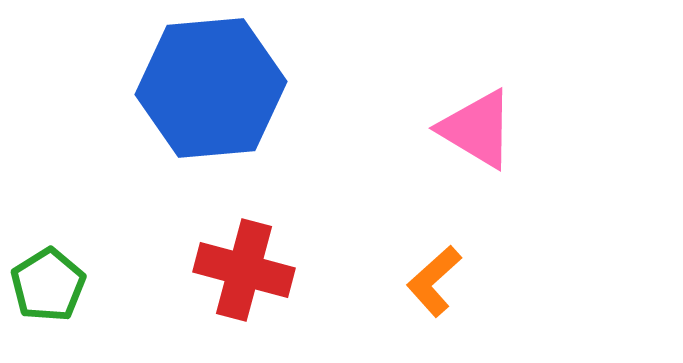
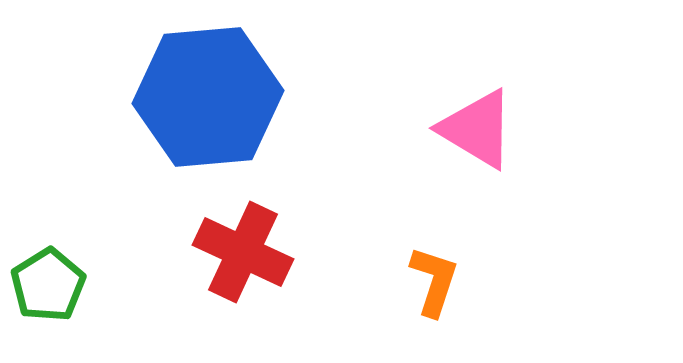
blue hexagon: moved 3 px left, 9 px down
red cross: moved 1 px left, 18 px up; rotated 10 degrees clockwise
orange L-shape: rotated 150 degrees clockwise
